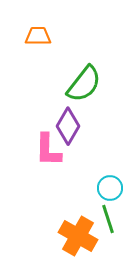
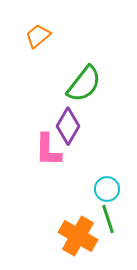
orange trapezoid: rotated 40 degrees counterclockwise
cyan circle: moved 3 px left, 1 px down
